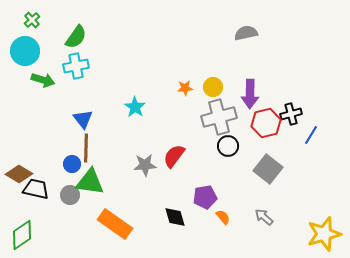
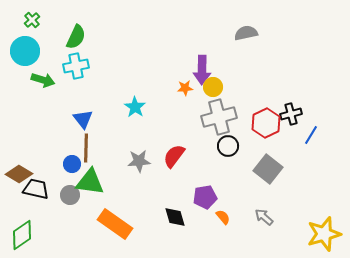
green semicircle: rotated 10 degrees counterclockwise
purple arrow: moved 48 px left, 24 px up
red hexagon: rotated 12 degrees counterclockwise
gray star: moved 6 px left, 4 px up
